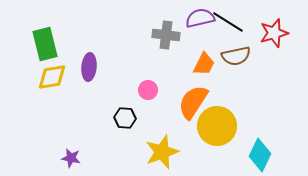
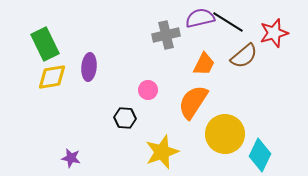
gray cross: rotated 20 degrees counterclockwise
green rectangle: rotated 12 degrees counterclockwise
brown semicircle: moved 8 px right; rotated 28 degrees counterclockwise
yellow circle: moved 8 px right, 8 px down
